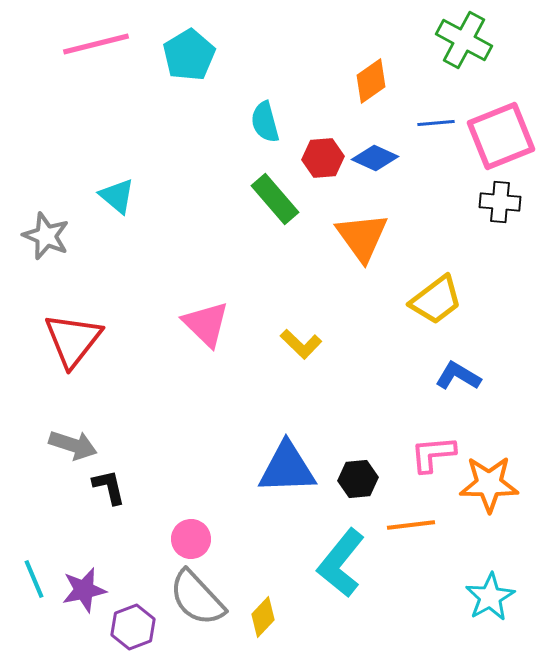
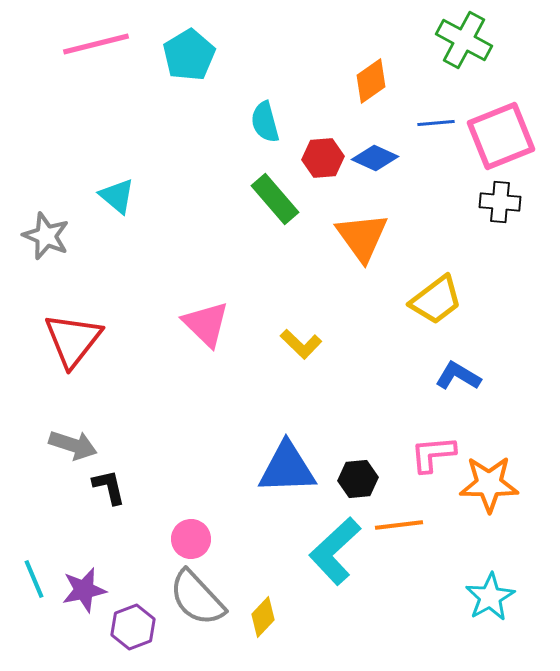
orange line: moved 12 px left
cyan L-shape: moved 6 px left, 12 px up; rotated 8 degrees clockwise
